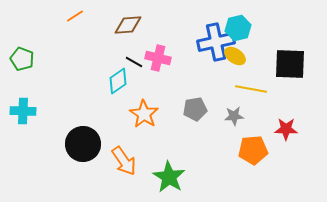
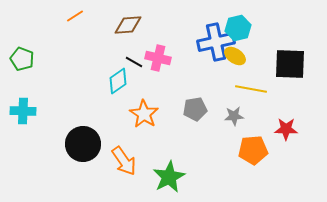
green star: rotated 12 degrees clockwise
